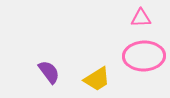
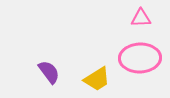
pink ellipse: moved 4 px left, 2 px down
